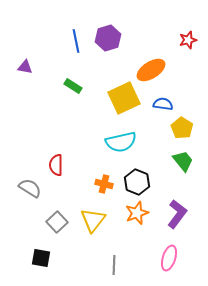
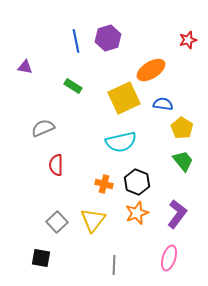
gray semicircle: moved 13 px right, 60 px up; rotated 55 degrees counterclockwise
